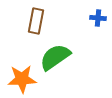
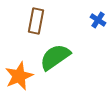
blue cross: moved 2 px down; rotated 28 degrees clockwise
orange star: moved 3 px left, 3 px up; rotated 20 degrees counterclockwise
